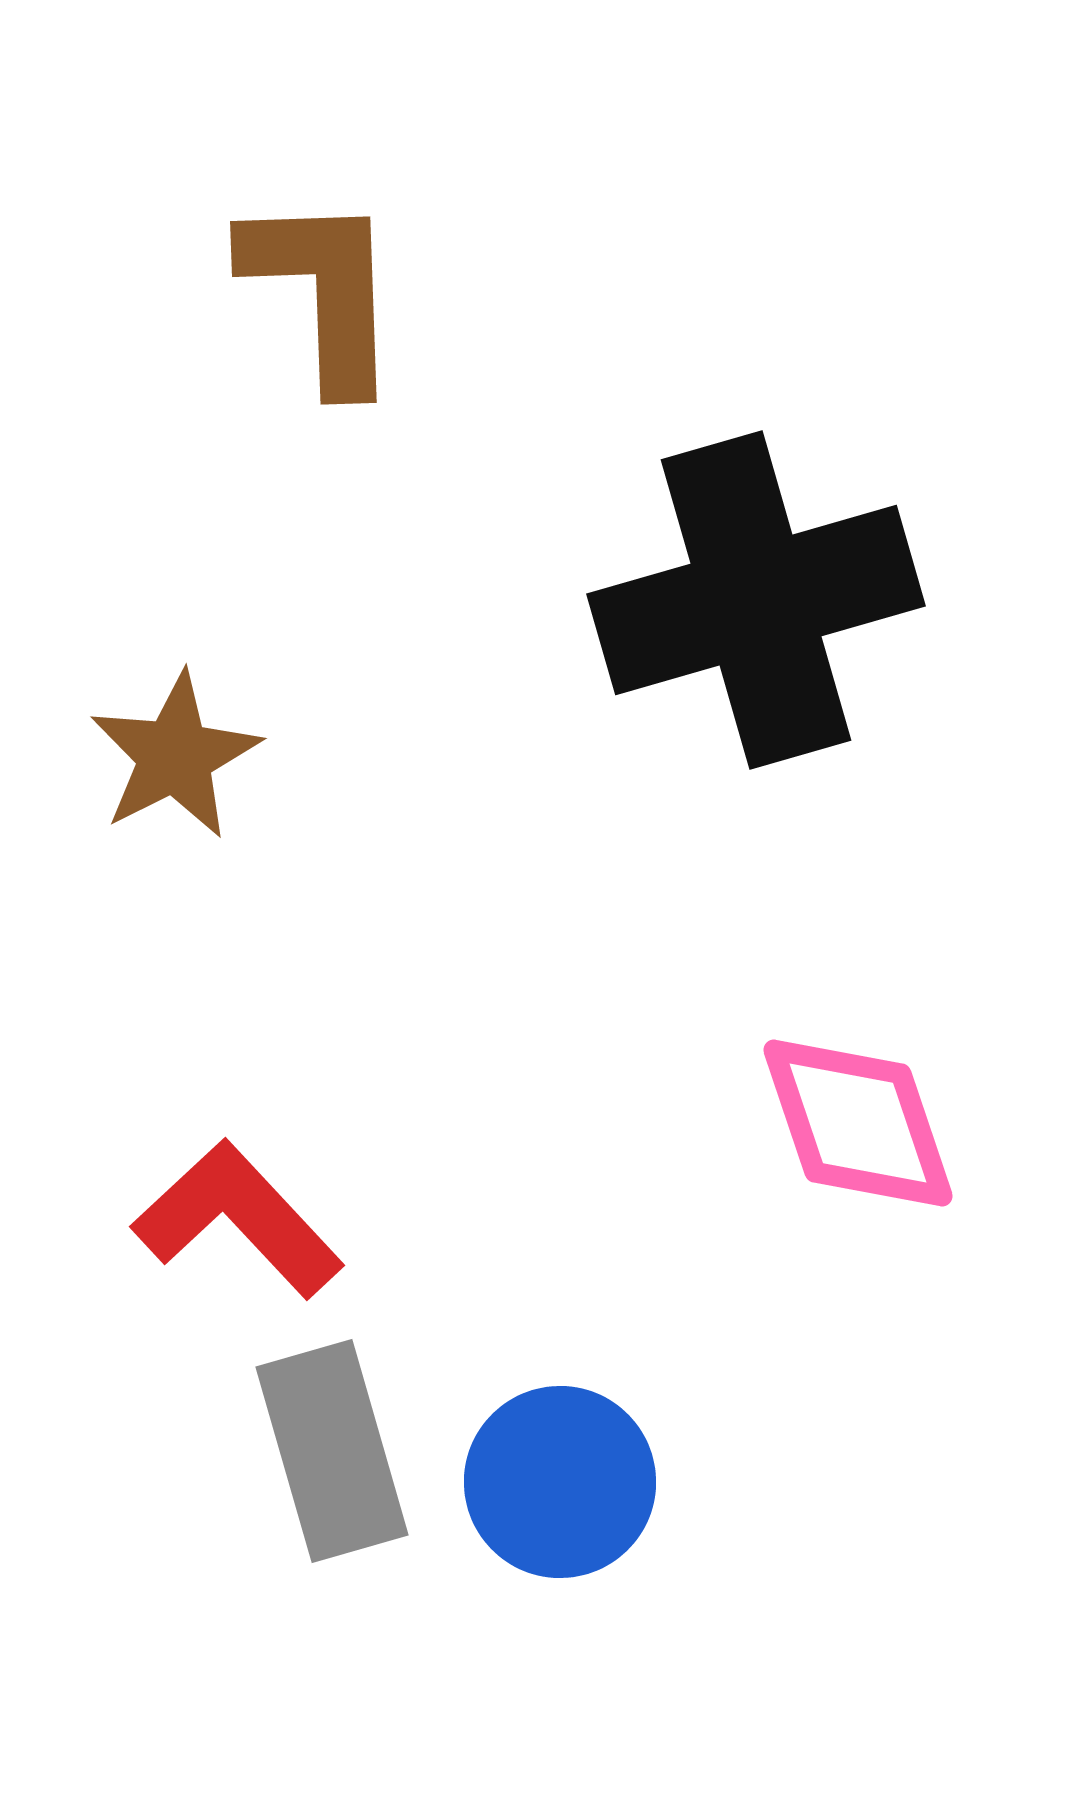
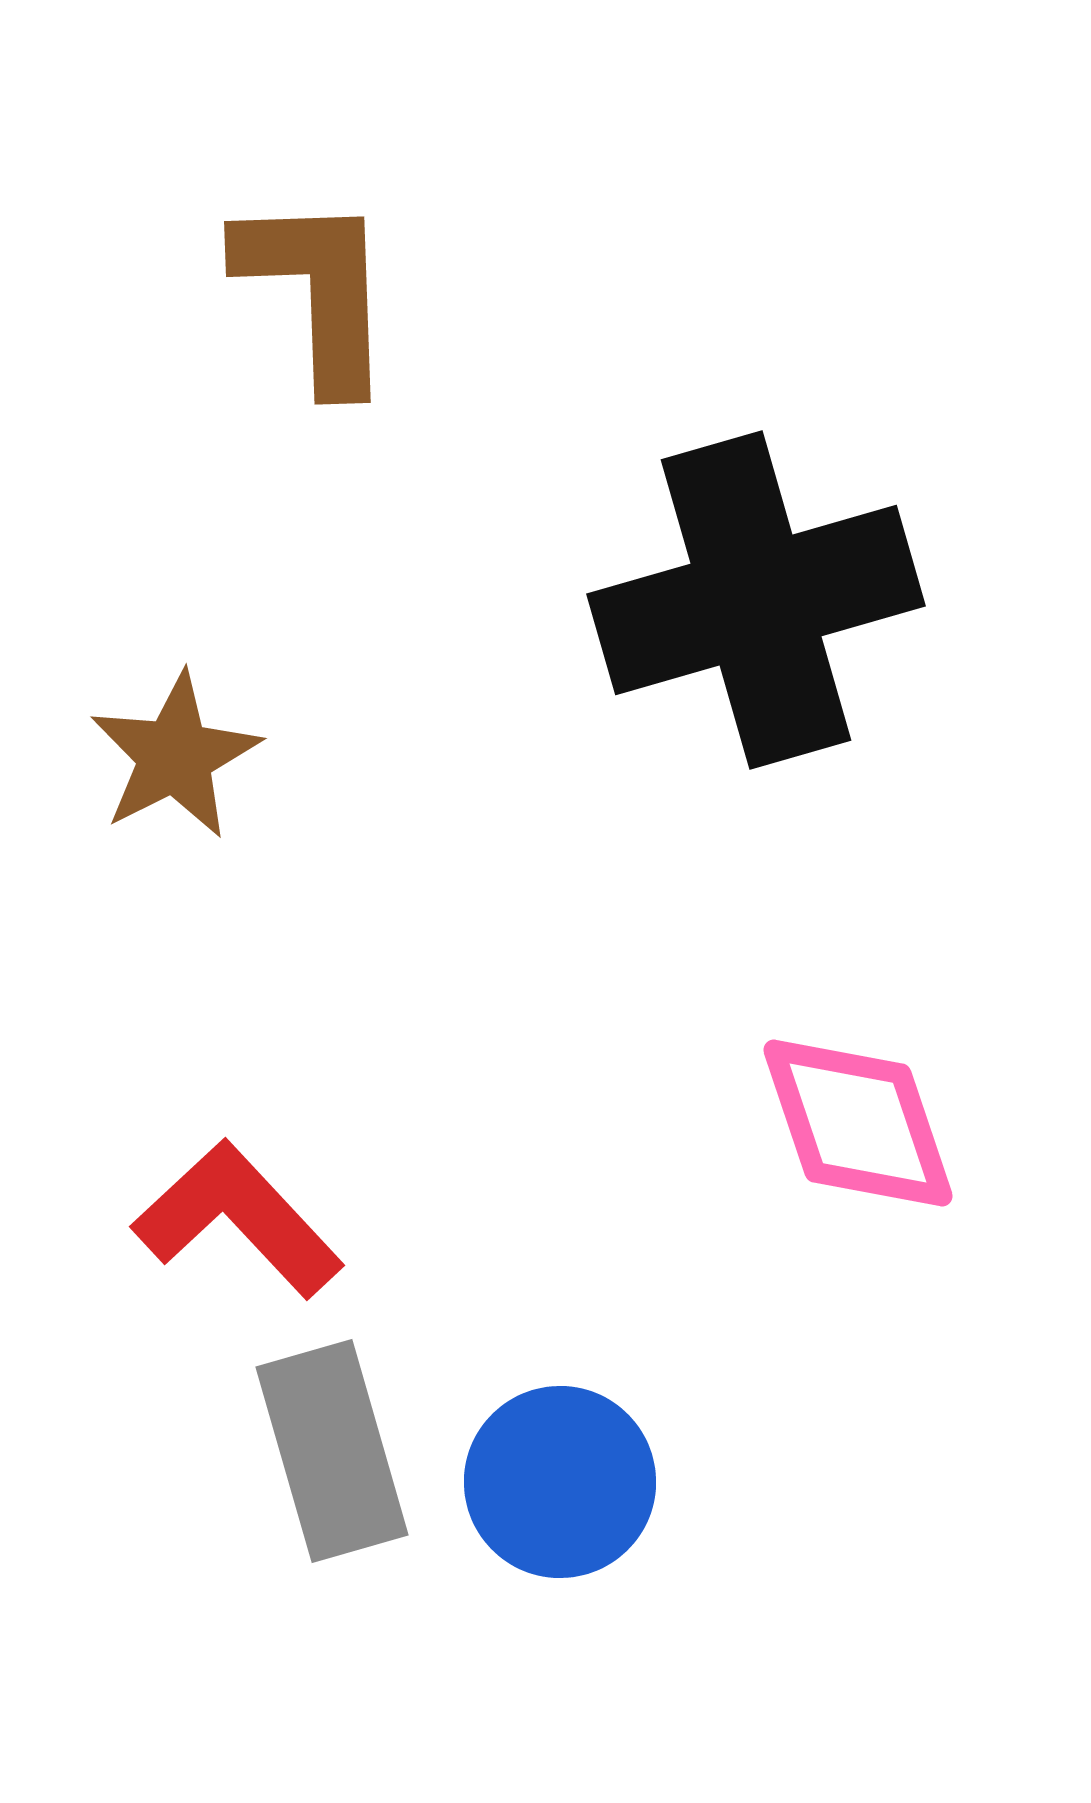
brown L-shape: moved 6 px left
